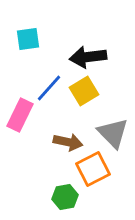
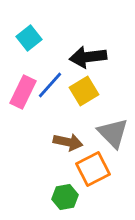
cyan square: moved 1 px right, 1 px up; rotated 30 degrees counterclockwise
blue line: moved 1 px right, 3 px up
pink rectangle: moved 3 px right, 23 px up
